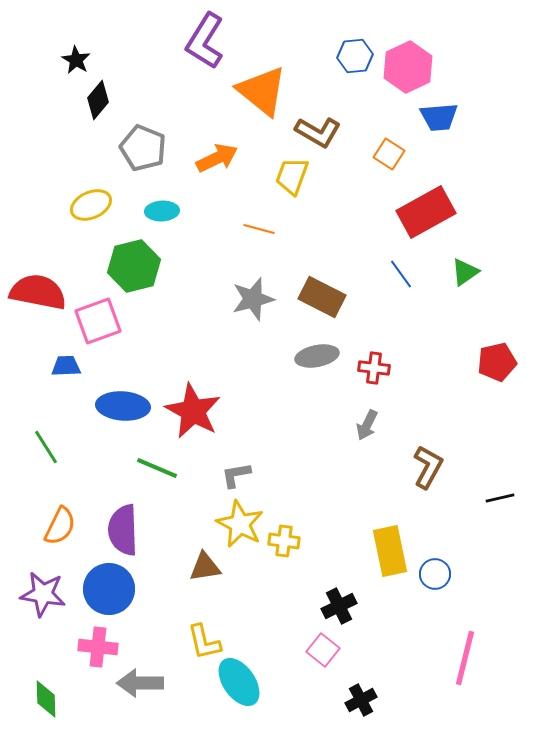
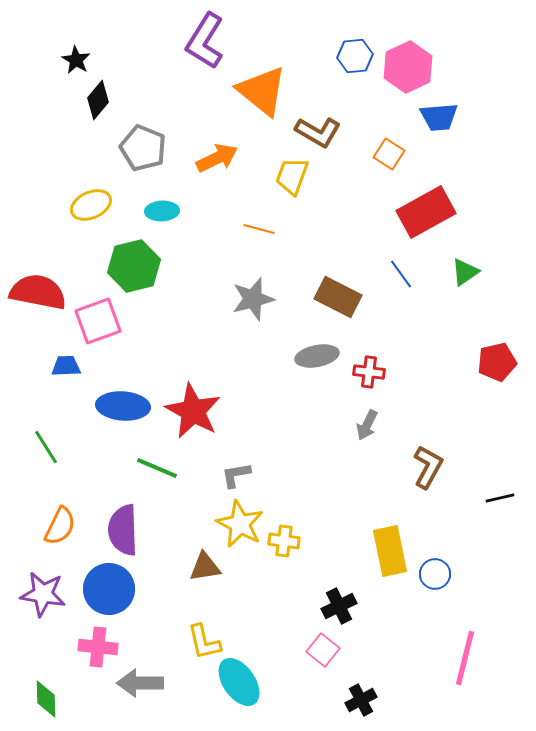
brown rectangle at (322, 297): moved 16 px right
red cross at (374, 368): moved 5 px left, 4 px down
